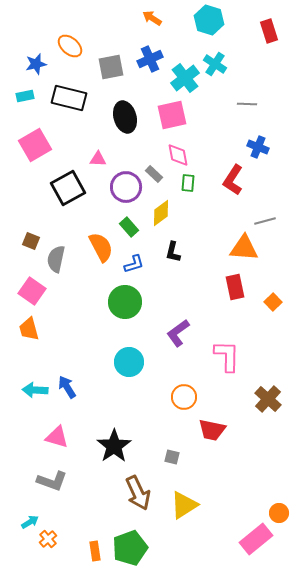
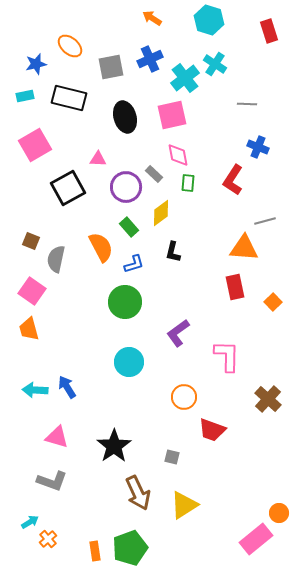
red trapezoid at (212, 430): rotated 8 degrees clockwise
